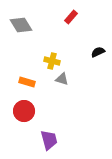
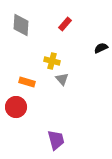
red rectangle: moved 6 px left, 7 px down
gray diamond: rotated 35 degrees clockwise
black semicircle: moved 3 px right, 4 px up
gray triangle: rotated 32 degrees clockwise
red circle: moved 8 px left, 4 px up
purple trapezoid: moved 7 px right
